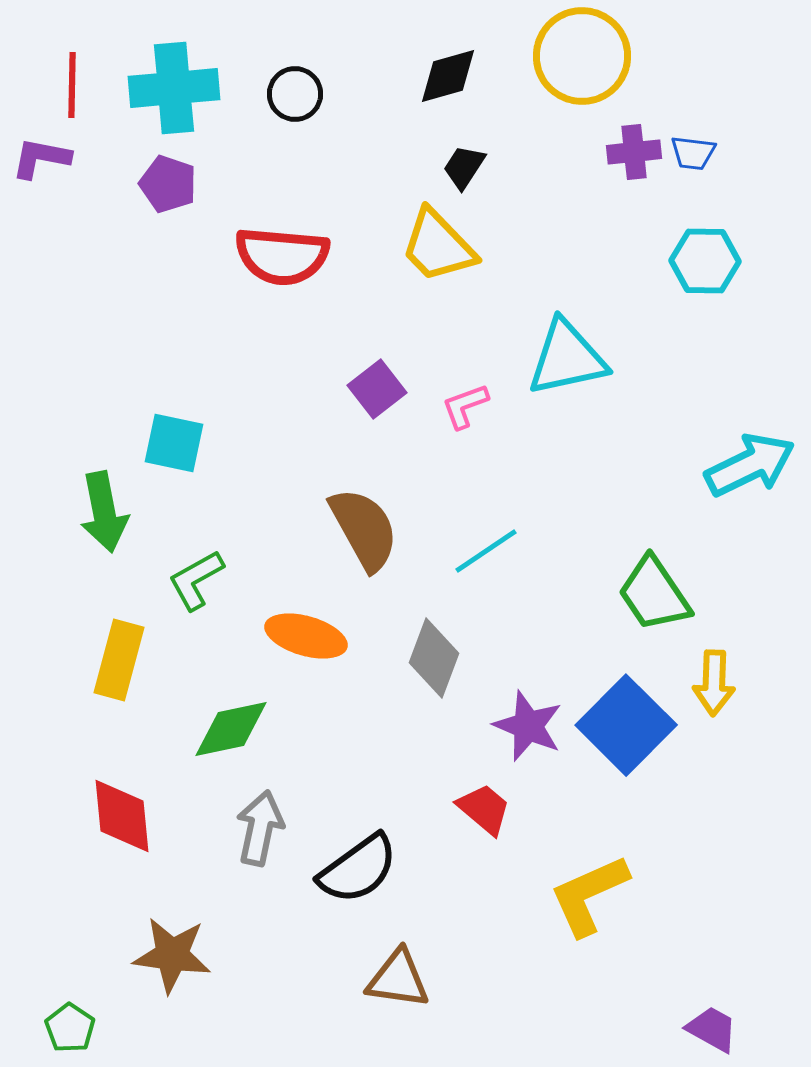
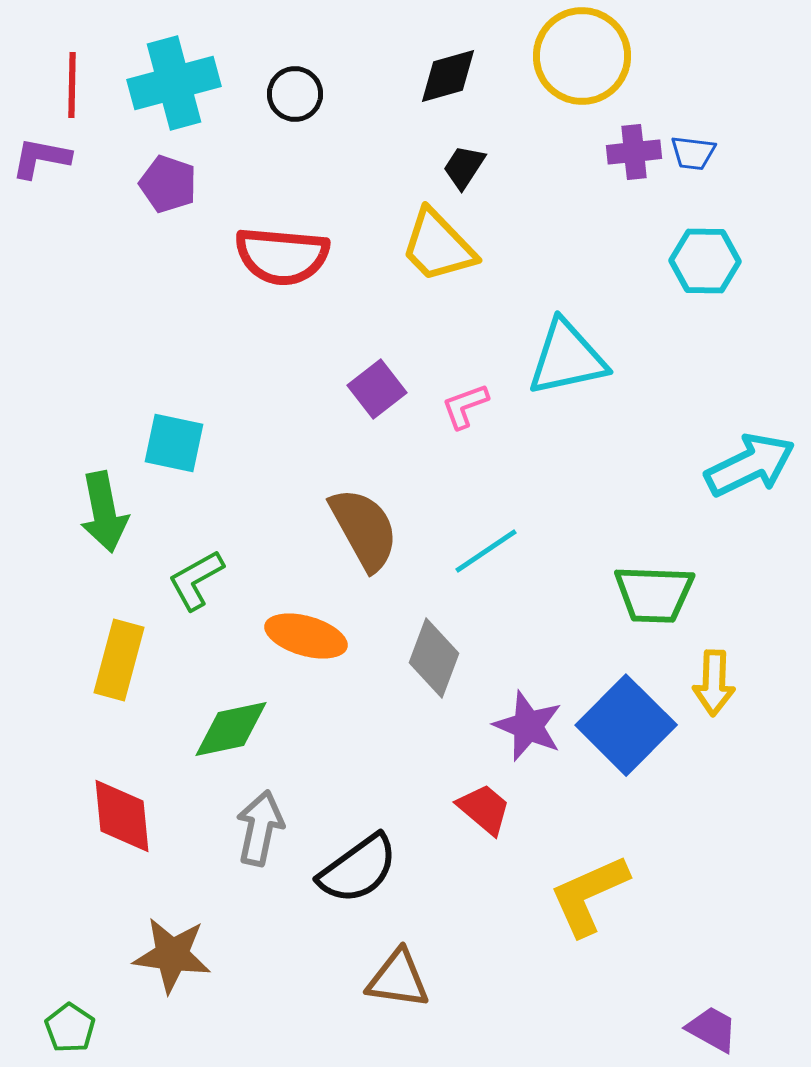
cyan cross: moved 5 px up; rotated 10 degrees counterclockwise
green trapezoid: rotated 54 degrees counterclockwise
